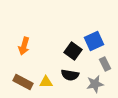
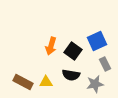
blue square: moved 3 px right
orange arrow: moved 27 px right
black semicircle: moved 1 px right
